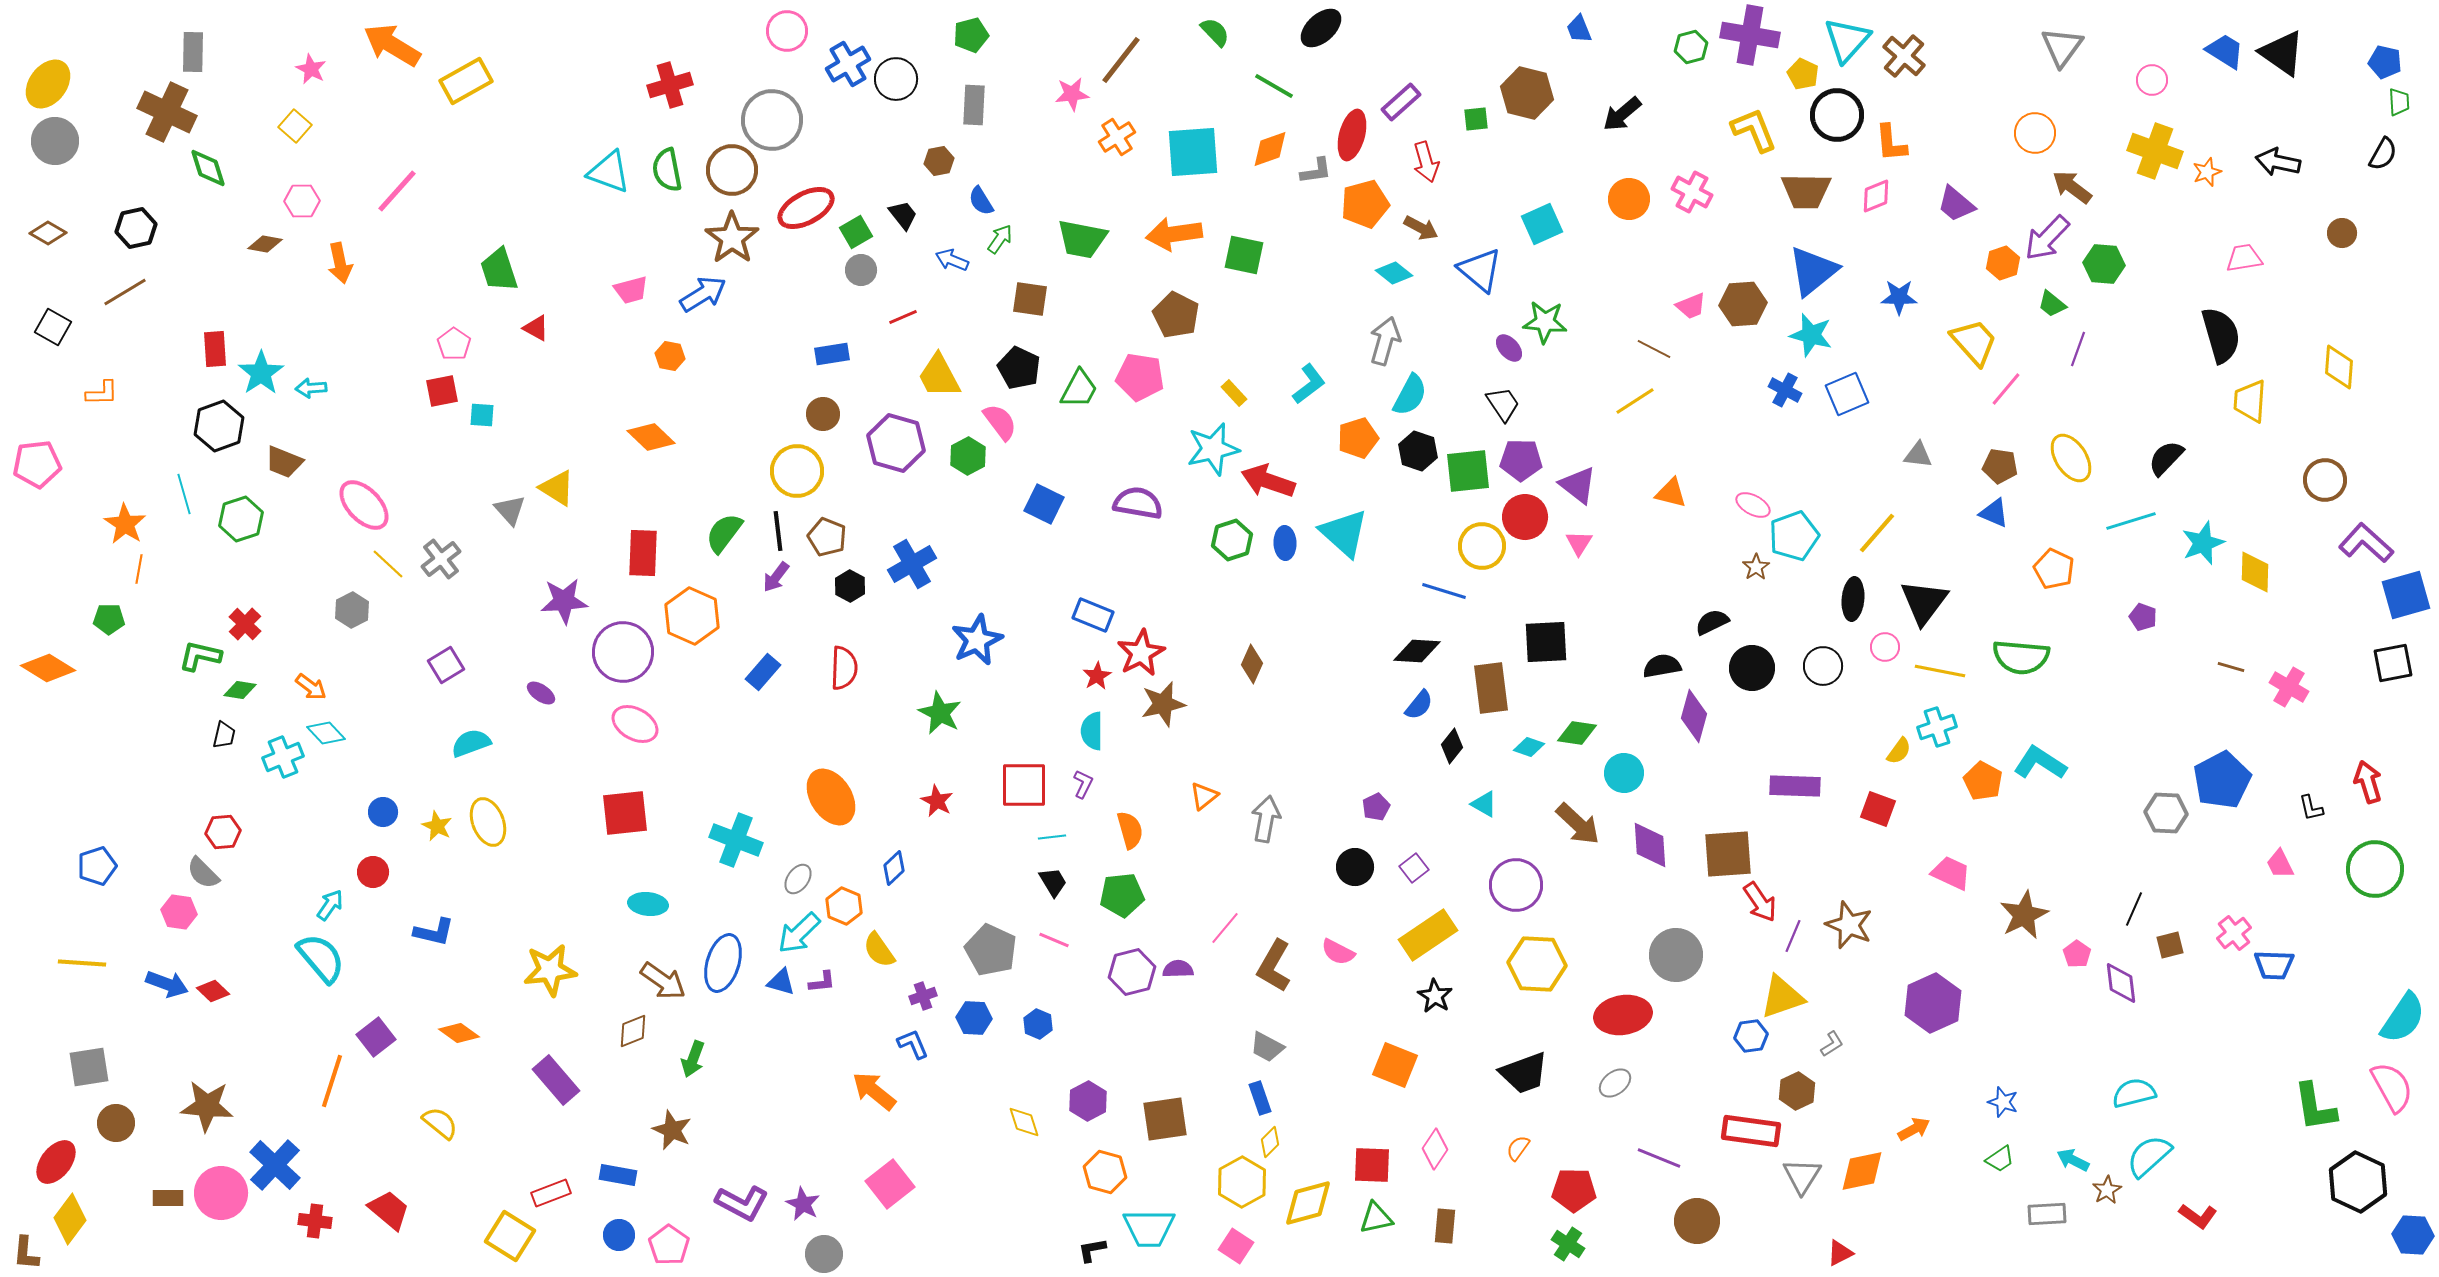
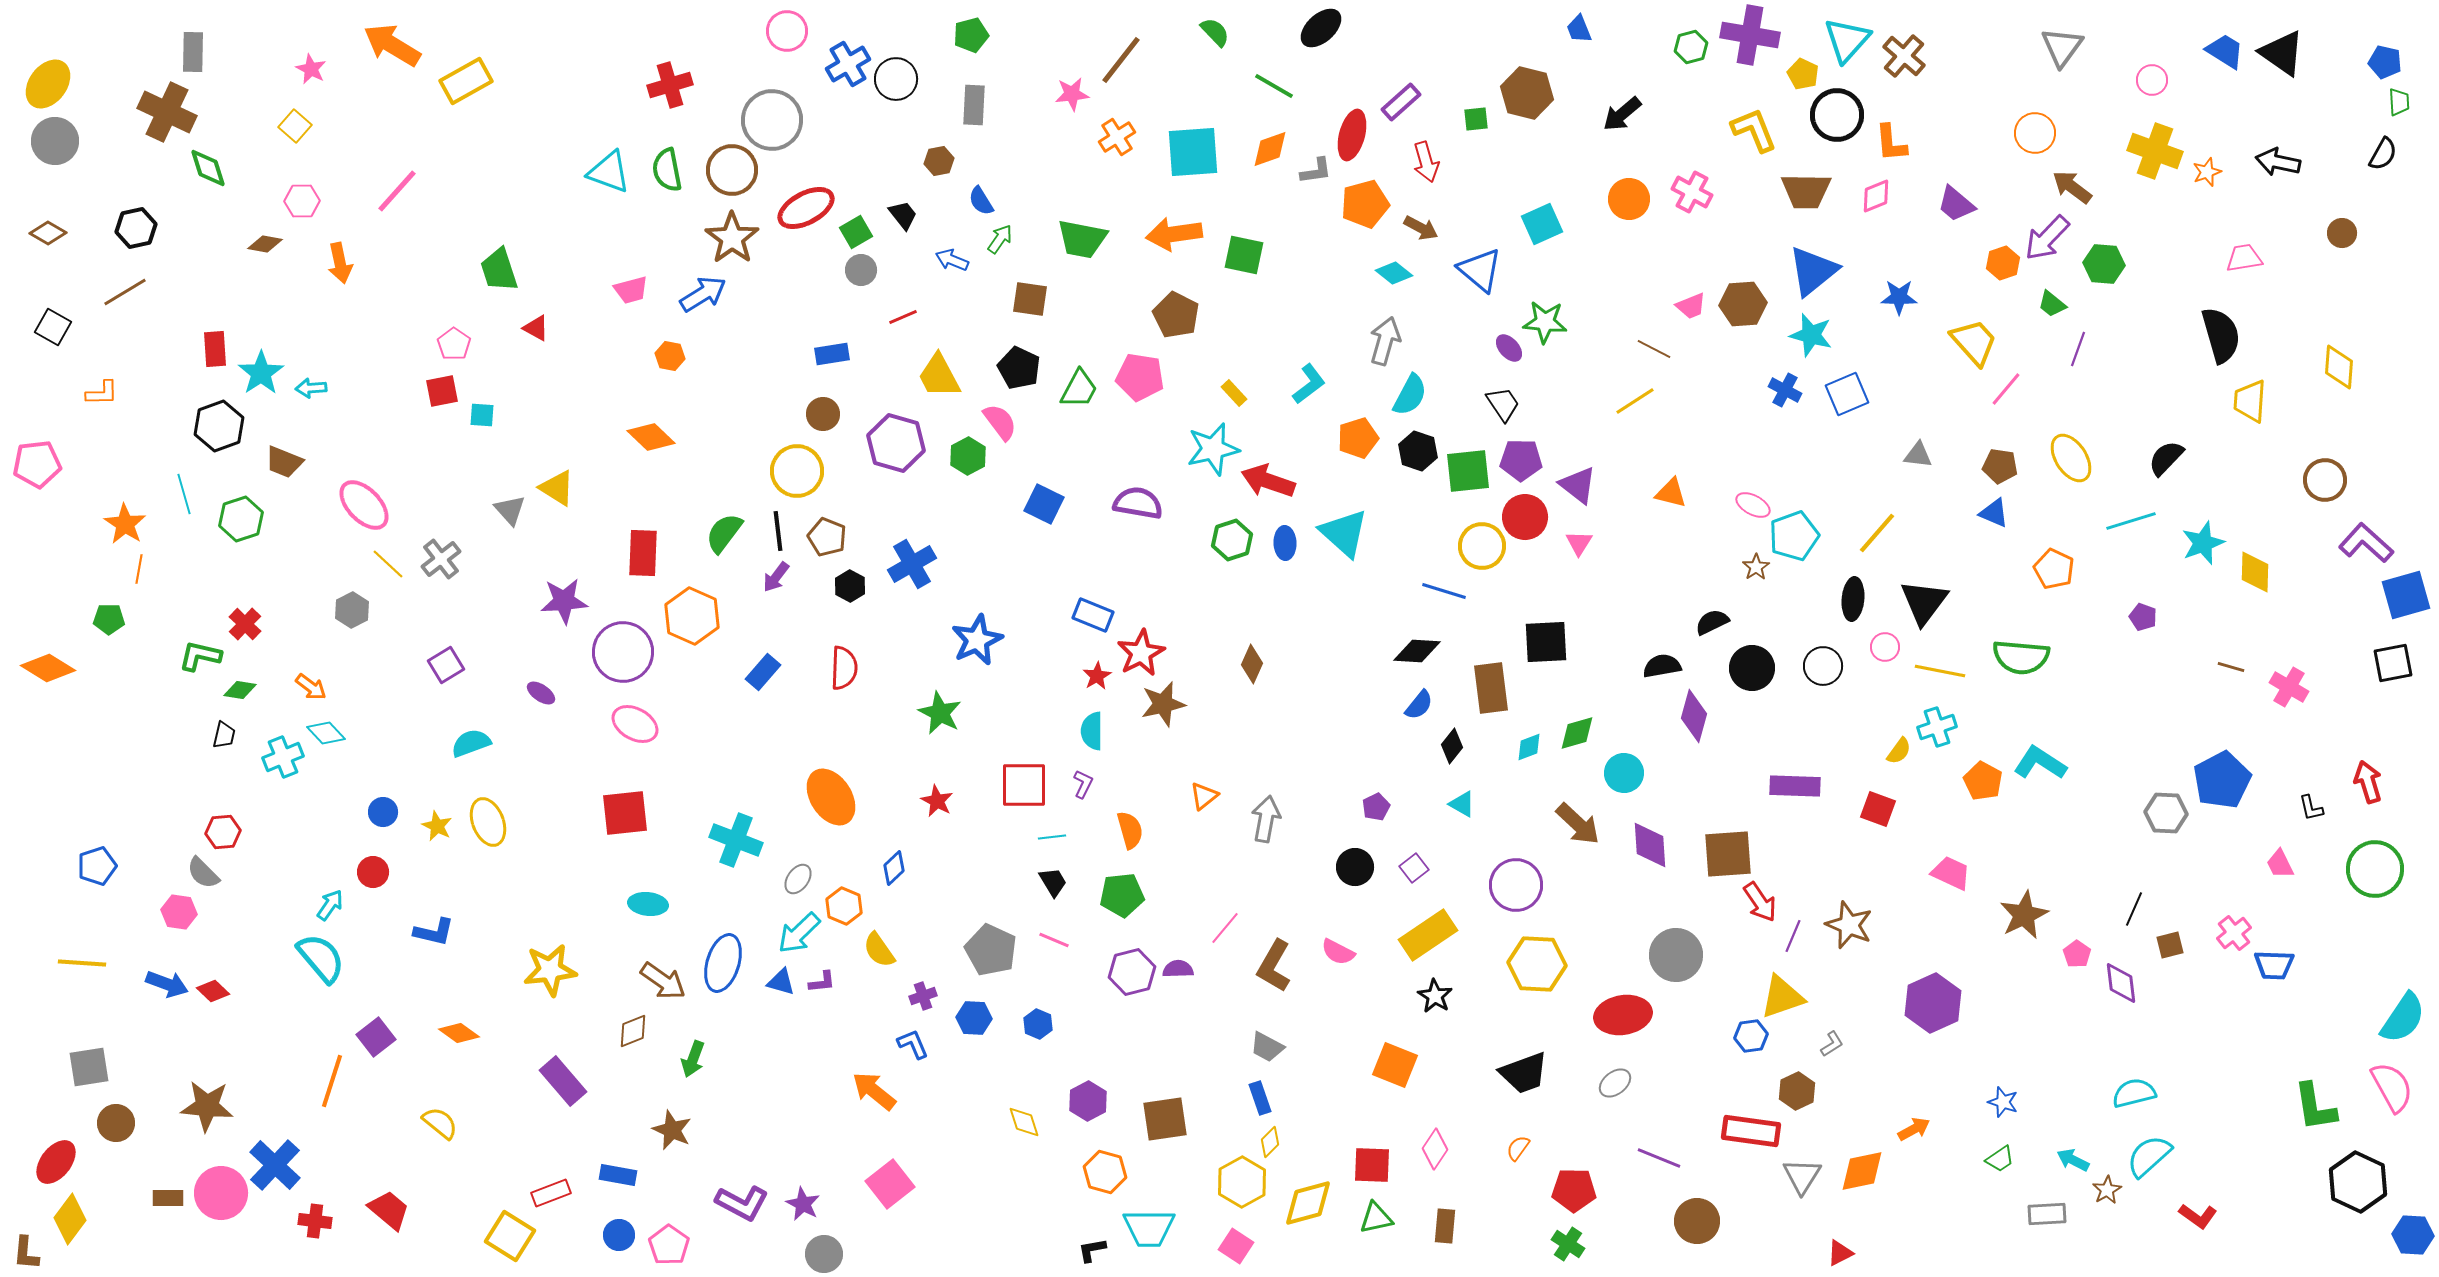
green diamond at (1577, 733): rotated 24 degrees counterclockwise
cyan diamond at (1529, 747): rotated 40 degrees counterclockwise
cyan triangle at (1484, 804): moved 22 px left
purple rectangle at (556, 1080): moved 7 px right, 1 px down
